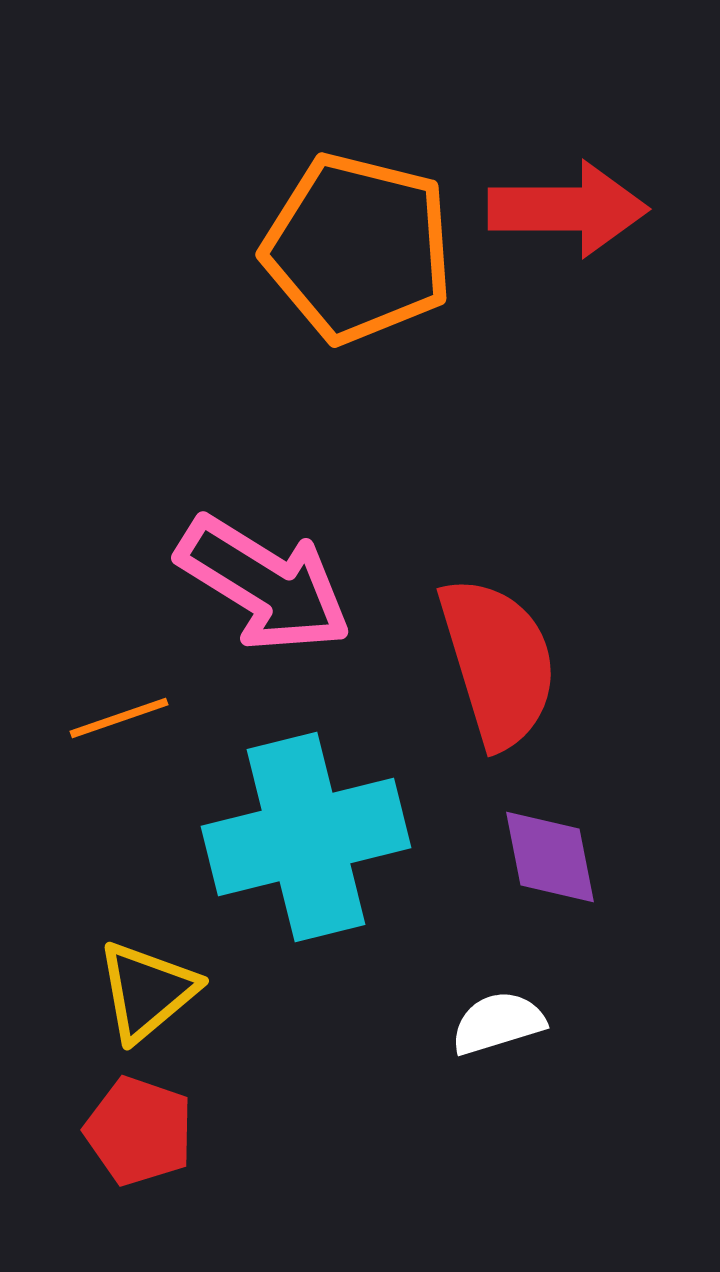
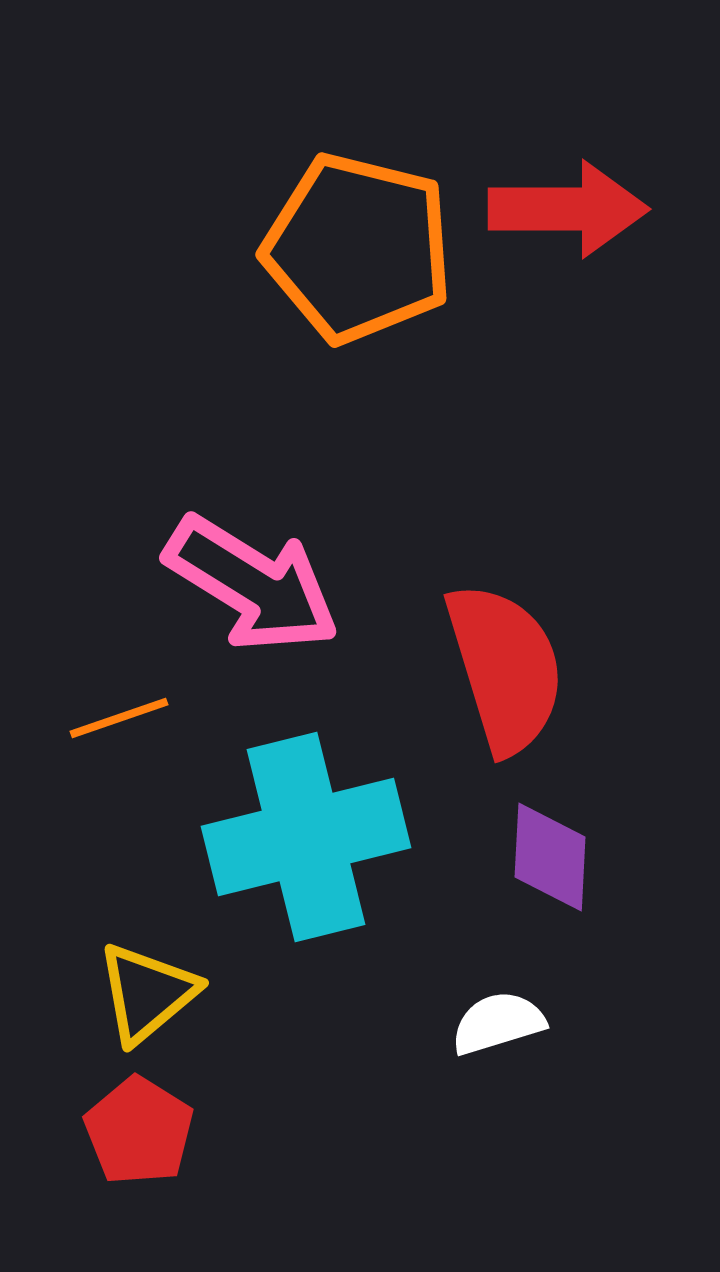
pink arrow: moved 12 px left
red semicircle: moved 7 px right, 6 px down
purple diamond: rotated 14 degrees clockwise
yellow triangle: moved 2 px down
red pentagon: rotated 13 degrees clockwise
